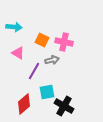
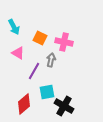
cyan arrow: rotated 56 degrees clockwise
orange square: moved 2 px left, 2 px up
gray arrow: moved 1 px left; rotated 64 degrees counterclockwise
